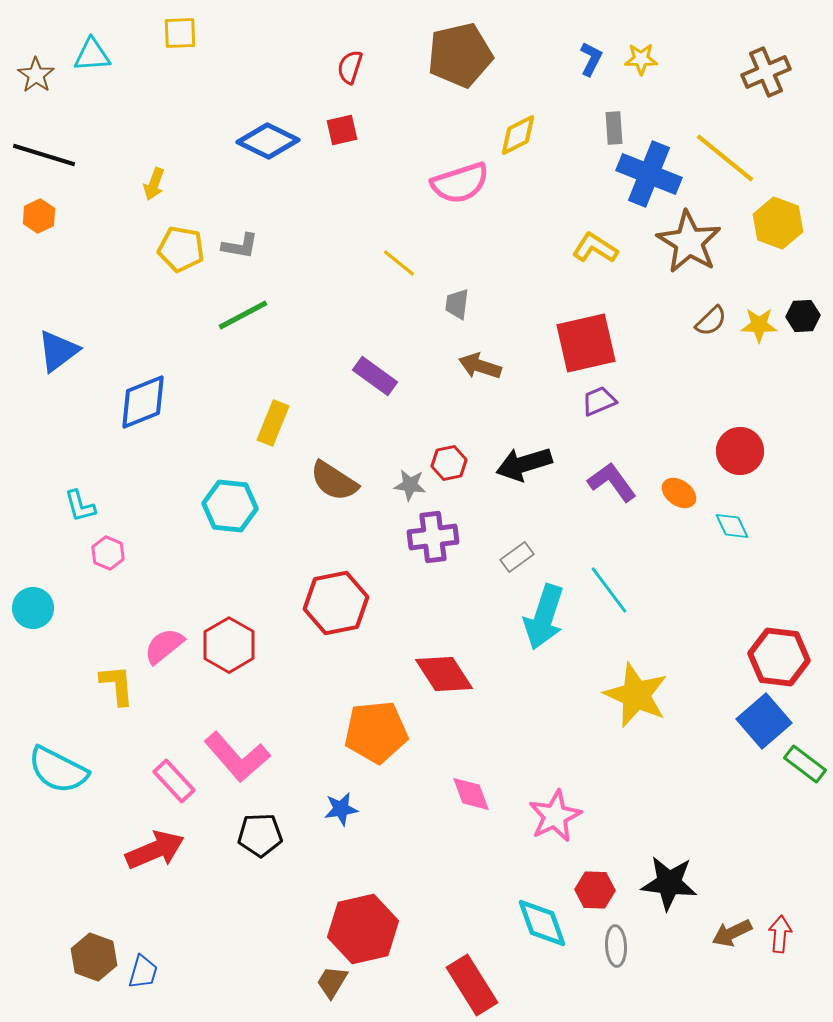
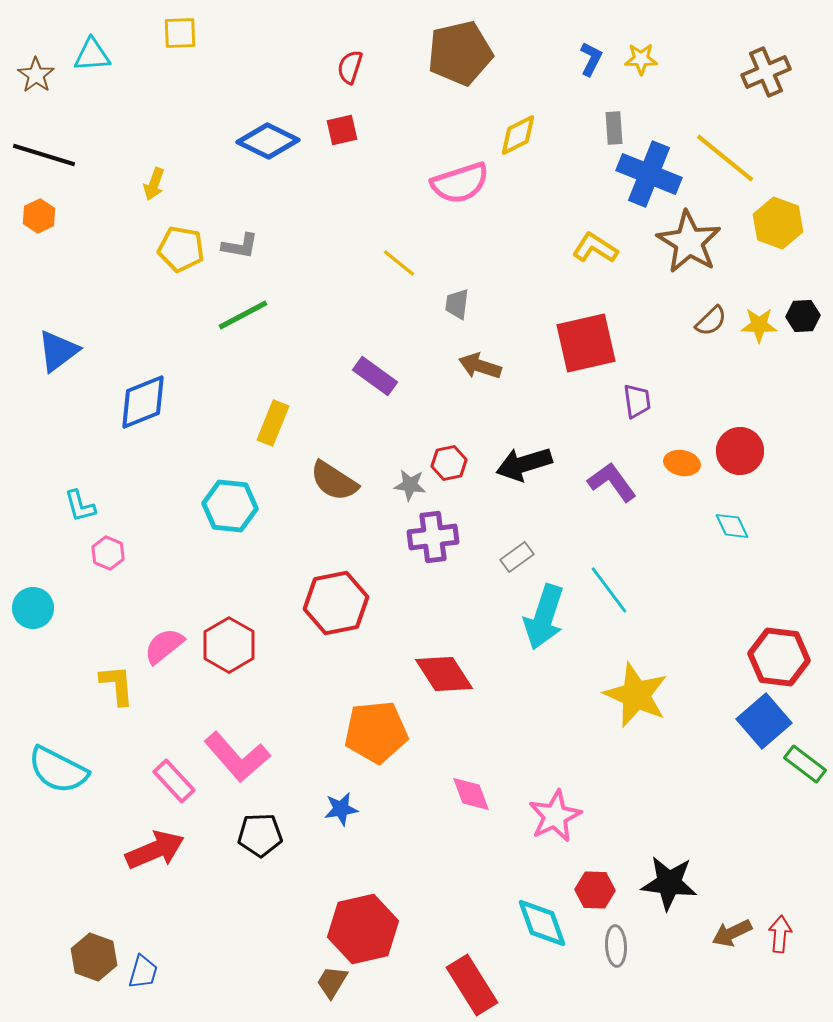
brown pentagon at (460, 55): moved 2 px up
purple trapezoid at (599, 401): moved 38 px right; rotated 105 degrees clockwise
orange ellipse at (679, 493): moved 3 px right, 30 px up; rotated 24 degrees counterclockwise
